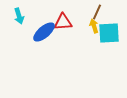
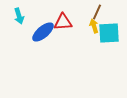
blue ellipse: moved 1 px left
